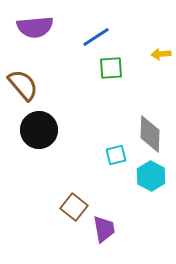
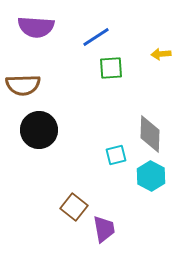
purple semicircle: moved 1 px right; rotated 9 degrees clockwise
brown semicircle: rotated 128 degrees clockwise
